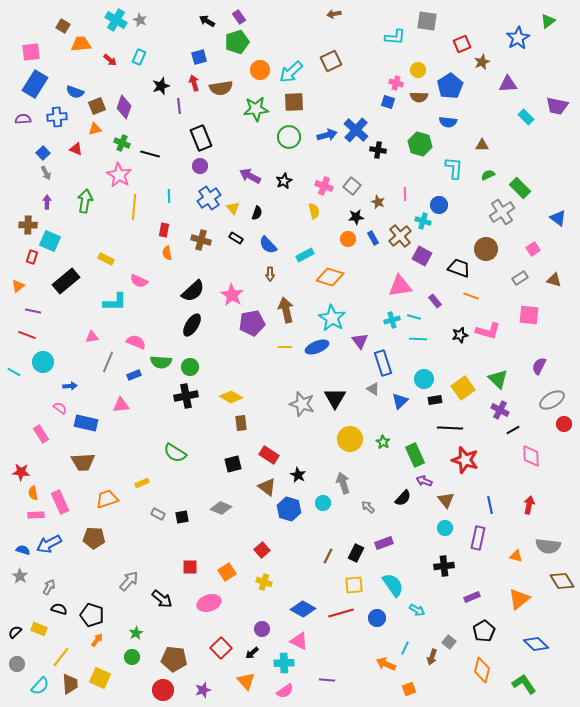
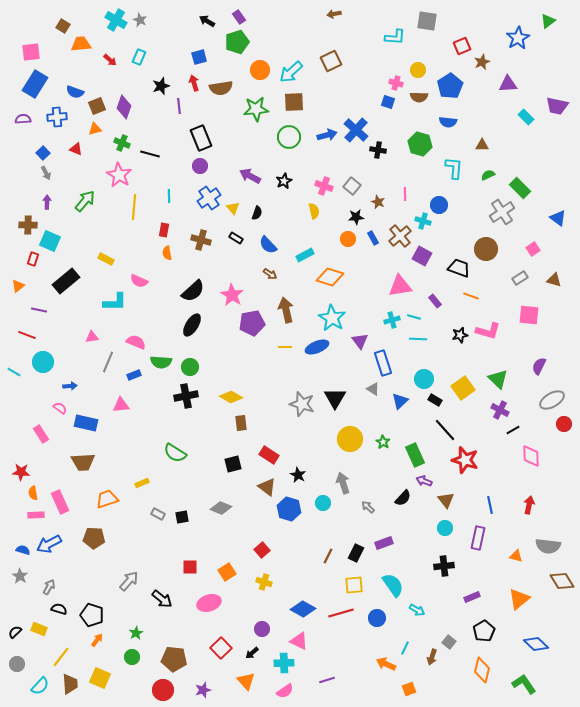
red square at (462, 44): moved 2 px down
green arrow at (85, 201): rotated 30 degrees clockwise
red rectangle at (32, 257): moved 1 px right, 2 px down
brown arrow at (270, 274): rotated 56 degrees counterclockwise
purple line at (33, 311): moved 6 px right, 1 px up
black rectangle at (435, 400): rotated 40 degrees clockwise
black line at (450, 428): moved 5 px left, 2 px down; rotated 45 degrees clockwise
purple line at (327, 680): rotated 21 degrees counterclockwise
